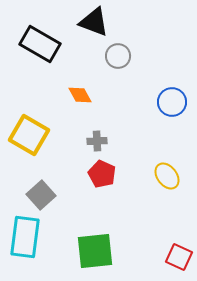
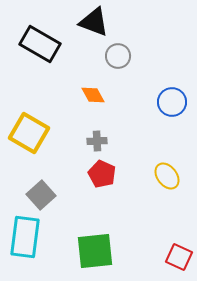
orange diamond: moved 13 px right
yellow square: moved 2 px up
